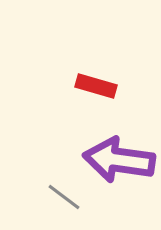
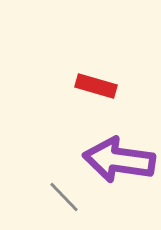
gray line: rotated 9 degrees clockwise
